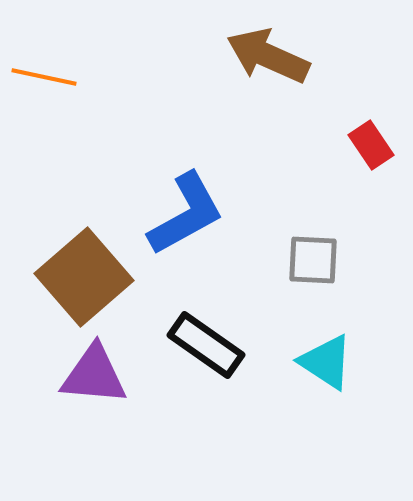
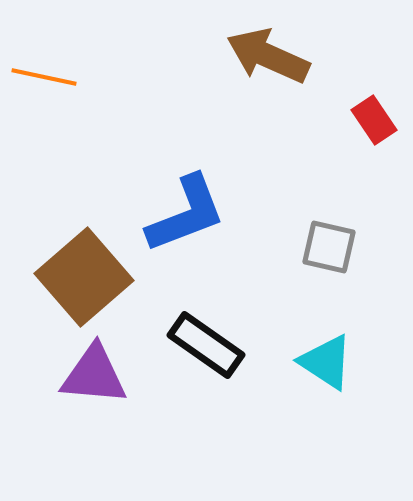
red rectangle: moved 3 px right, 25 px up
blue L-shape: rotated 8 degrees clockwise
gray square: moved 16 px right, 13 px up; rotated 10 degrees clockwise
